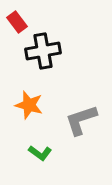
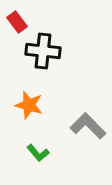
black cross: rotated 16 degrees clockwise
gray L-shape: moved 7 px right, 6 px down; rotated 63 degrees clockwise
green L-shape: moved 2 px left; rotated 15 degrees clockwise
